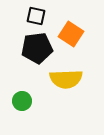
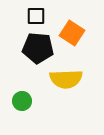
black square: rotated 12 degrees counterclockwise
orange square: moved 1 px right, 1 px up
black pentagon: moved 1 px right; rotated 12 degrees clockwise
